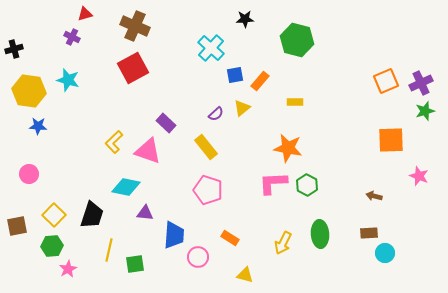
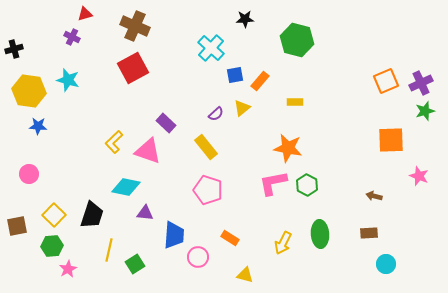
pink L-shape at (273, 183): rotated 8 degrees counterclockwise
cyan circle at (385, 253): moved 1 px right, 11 px down
green square at (135, 264): rotated 24 degrees counterclockwise
